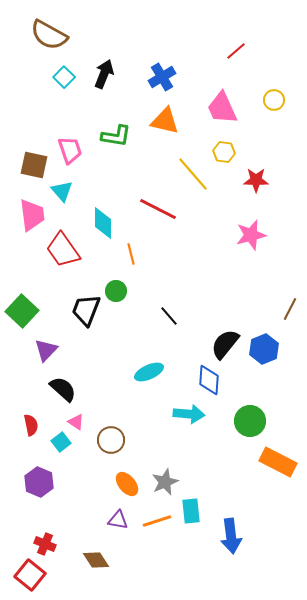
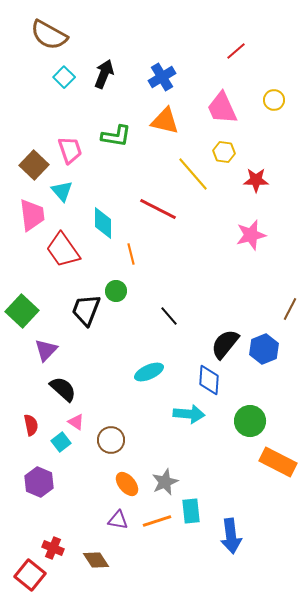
brown square at (34, 165): rotated 32 degrees clockwise
red cross at (45, 544): moved 8 px right, 4 px down
